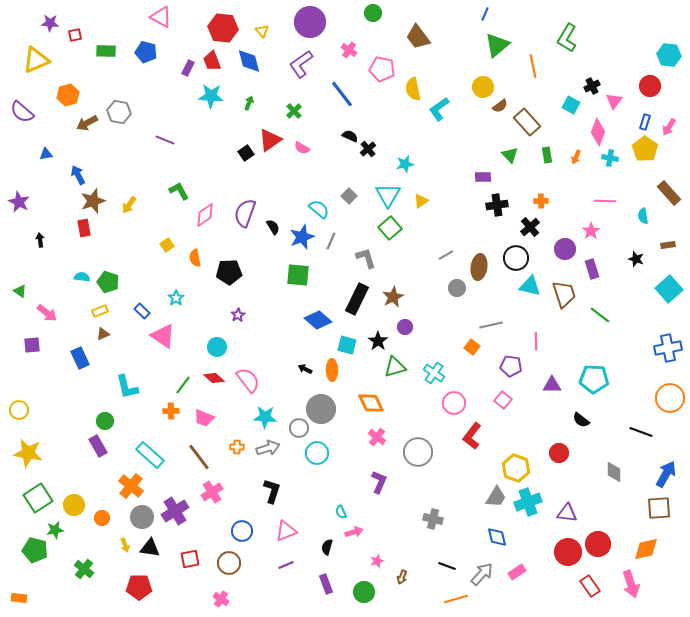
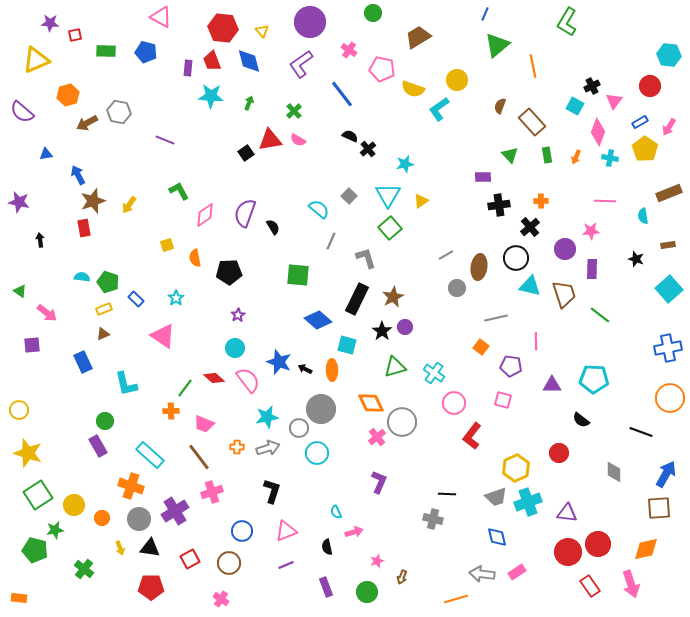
brown trapezoid at (418, 37): rotated 96 degrees clockwise
green L-shape at (567, 38): moved 16 px up
purple rectangle at (188, 68): rotated 21 degrees counterclockwise
yellow circle at (483, 87): moved 26 px left, 7 px up
yellow semicircle at (413, 89): rotated 60 degrees counterclockwise
cyan square at (571, 105): moved 4 px right, 1 px down
brown semicircle at (500, 106): rotated 147 degrees clockwise
brown rectangle at (527, 122): moved 5 px right
blue rectangle at (645, 122): moved 5 px left; rotated 42 degrees clockwise
red triangle at (270, 140): rotated 25 degrees clockwise
pink semicircle at (302, 148): moved 4 px left, 8 px up
brown rectangle at (669, 193): rotated 70 degrees counterclockwise
purple star at (19, 202): rotated 15 degrees counterclockwise
black cross at (497, 205): moved 2 px right
pink star at (591, 231): rotated 30 degrees clockwise
blue star at (302, 237): moved 23 px left, 125 px down; rotated 30 degrees counterclockwise
yellow square at (167, 245): rotated 16 degrees clockwise
purple rectangle at (592, 269): rotated 18 degrees clockwise
yellow rectangle at (100, 311): moved 4 px right, 2 px up
blue rectangle at (142, 311): moved 6 px left, 12 px up
gray line at (491, 325): moved 5 px right, 7 px up
black star at (378, 341): moved 4 px right, 10 px up
cyan circle at (217, 347): moved 18 px right, 1 px down
orange square at (472, 347): moved 9 px right
blue rectangle at (80, 358): moved 3 px right, 4 px down
green line at (183, 385): moved 2 px right, 3 px down
cyan L-shape at (127, 387): moved 1 px left, 3 px up
pink square at (503, 400): rotated 24 degrees counterclockwise
cyan star at (265, 417): moved 2 px right; rotated 15 degrees counterclockwise
pink trapezoid at (204, 418): moved 6 px down
pink cross at (377, 437): rotated 12 degrees clockwise
gray circle at (418, 452): moved 16 px left, 30 px up
yellow star at (28, 453): rotated 8 degrees clockwise
yellow hexagon at (516, 468): rotated 16 degrees clockwise
orange cross at (131, 486): rotated 20 degrees counterclockwise
pink cross at (212, 492): rotated 15 degrees clockwise
gray trapezoid at (496, 497): rotated 40 degrees clockwise
green square at (38, 498): moved 3 px up
cyan semicircle at (341, 512): moved 5 px left
gray circle at (142, 517): moved 3 px left, 2 px down
yellow arrow at (125, 545): moved 5 px left, 3 px down
black semicircle at (327, 547): rotated 28 degrees counterclockwise
red square at (190, 559): rotated 18 degrees counterclockwise
black line at (447, 566): moved 72 px up; rotated 18 degrees counterclockwise
gray arrow at (482, 574): rotated 125 degrees counterclockwise
purple rectangle at (326, 584): moved 3 px down
red pentagon at (139, 587): moved 12 px right
green circle at (364, 592): moved 3 px right
